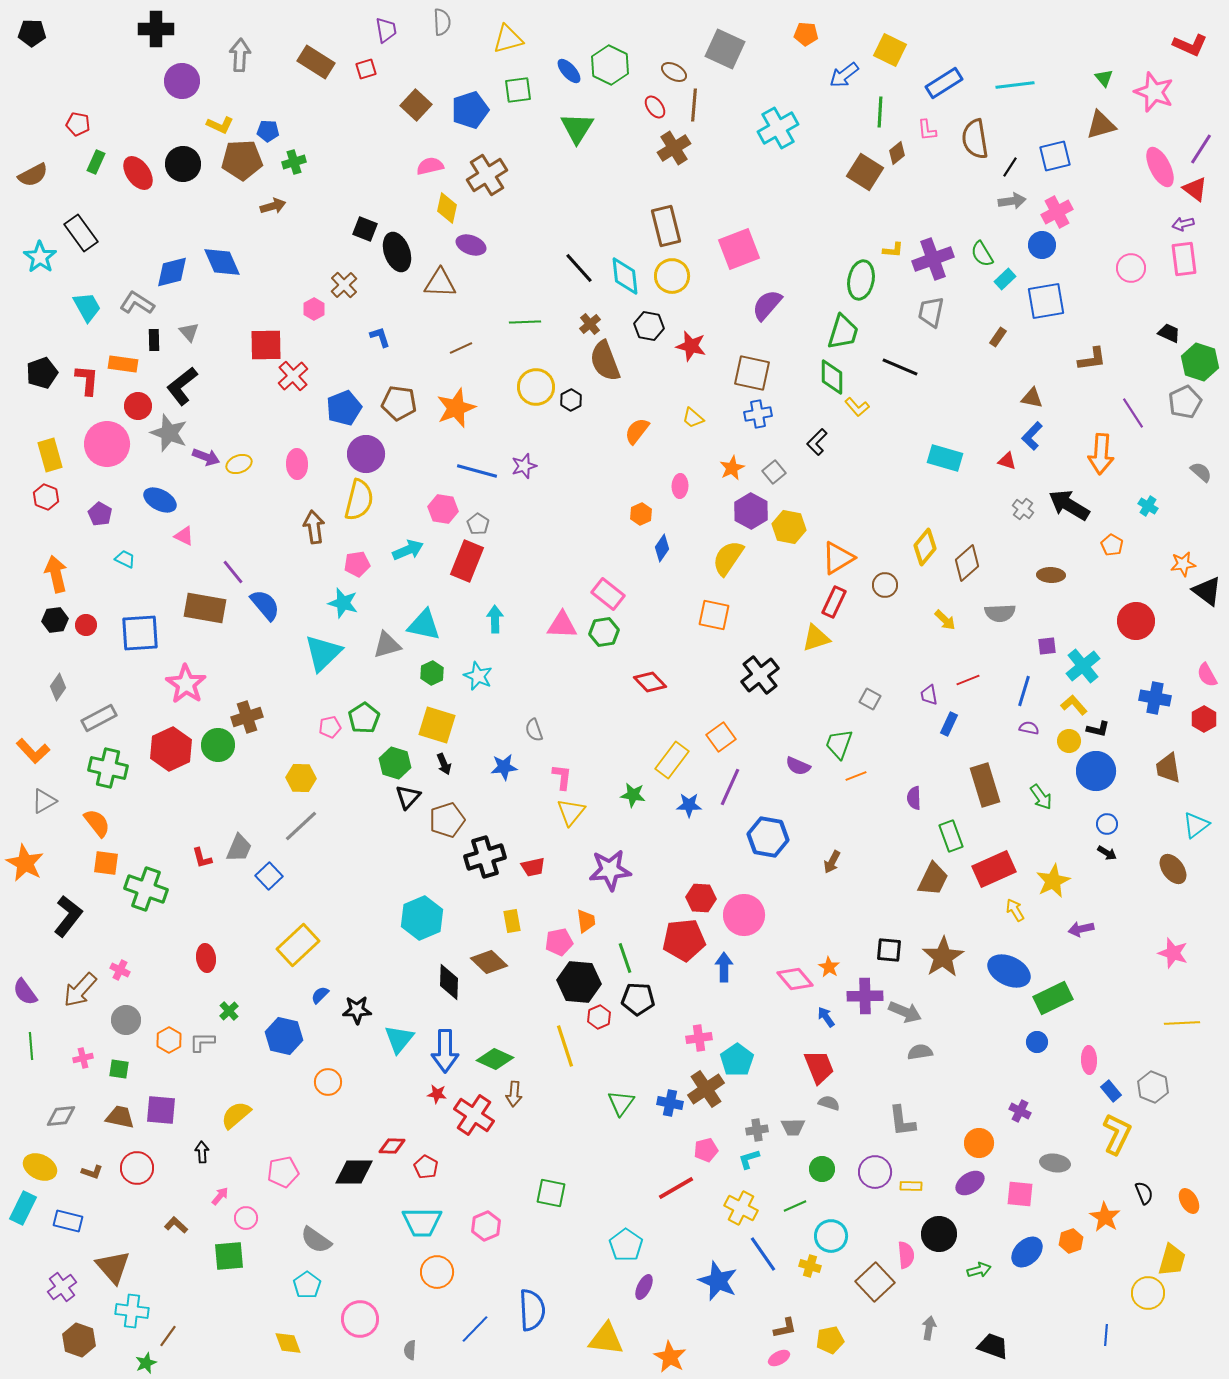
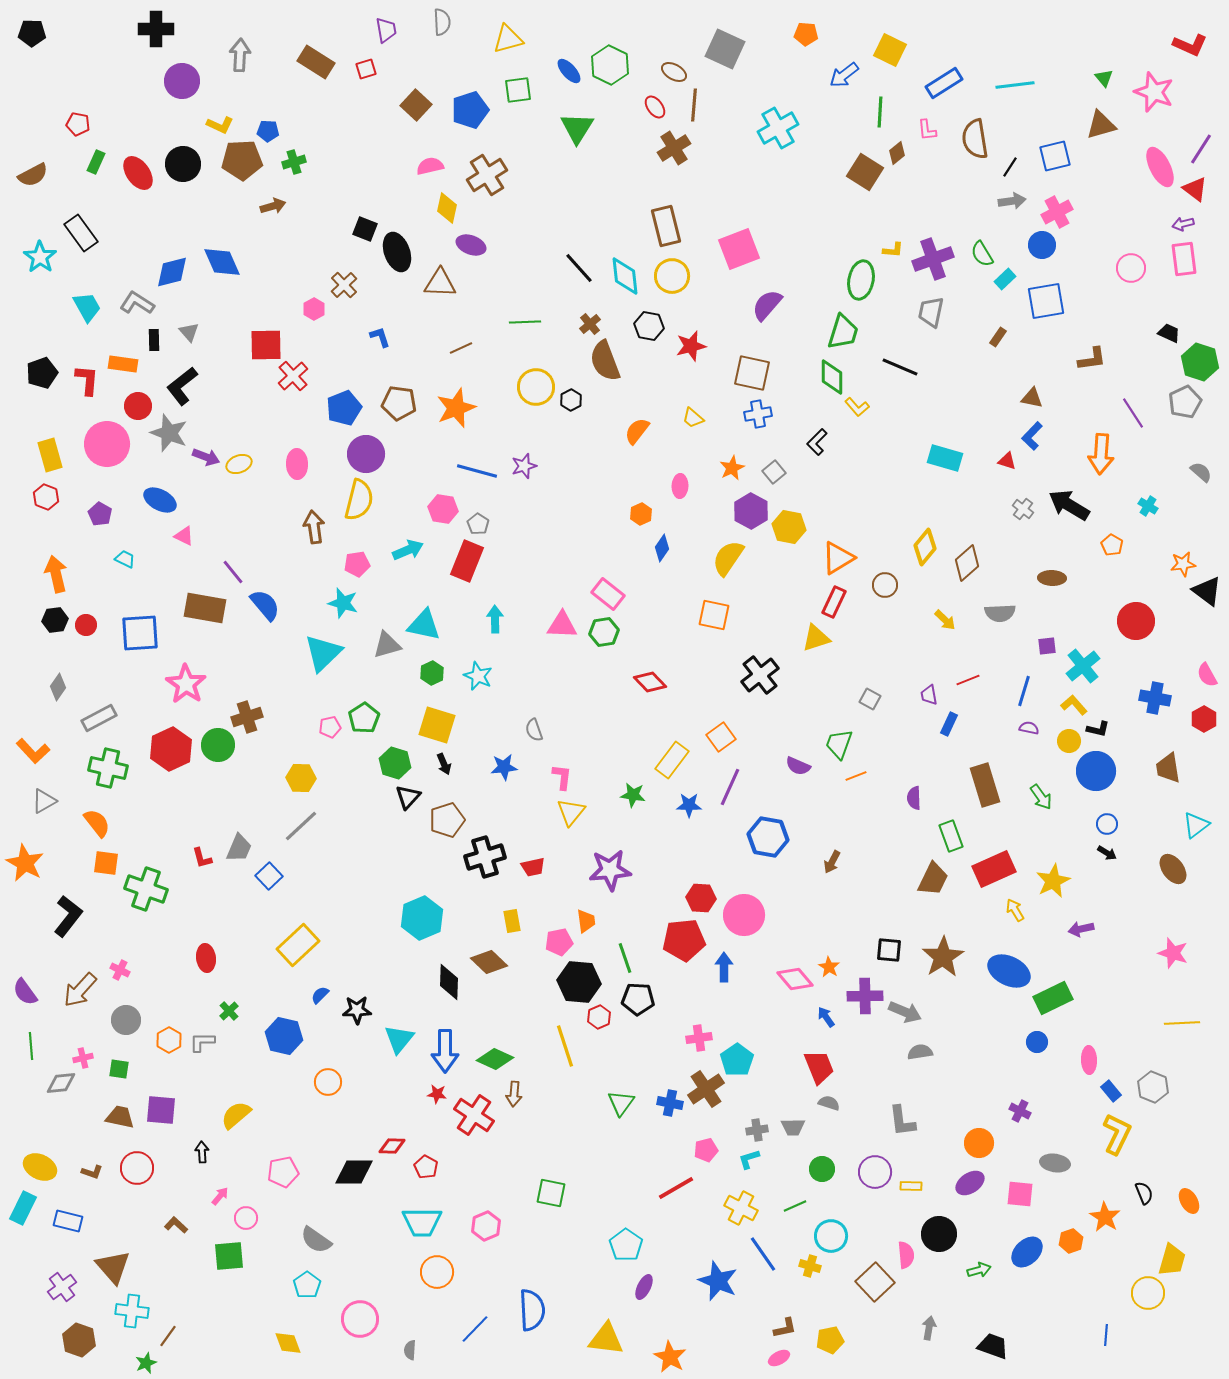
red star at (691, 346): rotated 28 degrees counterclockwise
brown ellipse at (1051, 575): moved 1 px right, 3 px down
gray diamond at (61, 1116): moved 33 px up
